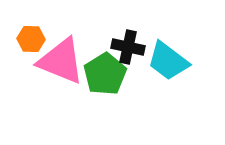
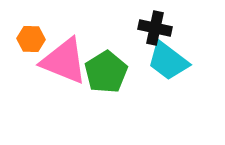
black cross: moved 27 px right, 19 px up
pink triangle: moved 3 px right
green pentagon: moved 1 px right, 2 px up
